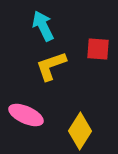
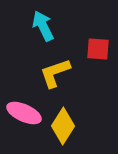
yellow L-shape: moved 4 px right, 7 px down
pink ellipse: moved 2 px left, 2 px up
yellow diamond: moved 17 px left, 5 px up
